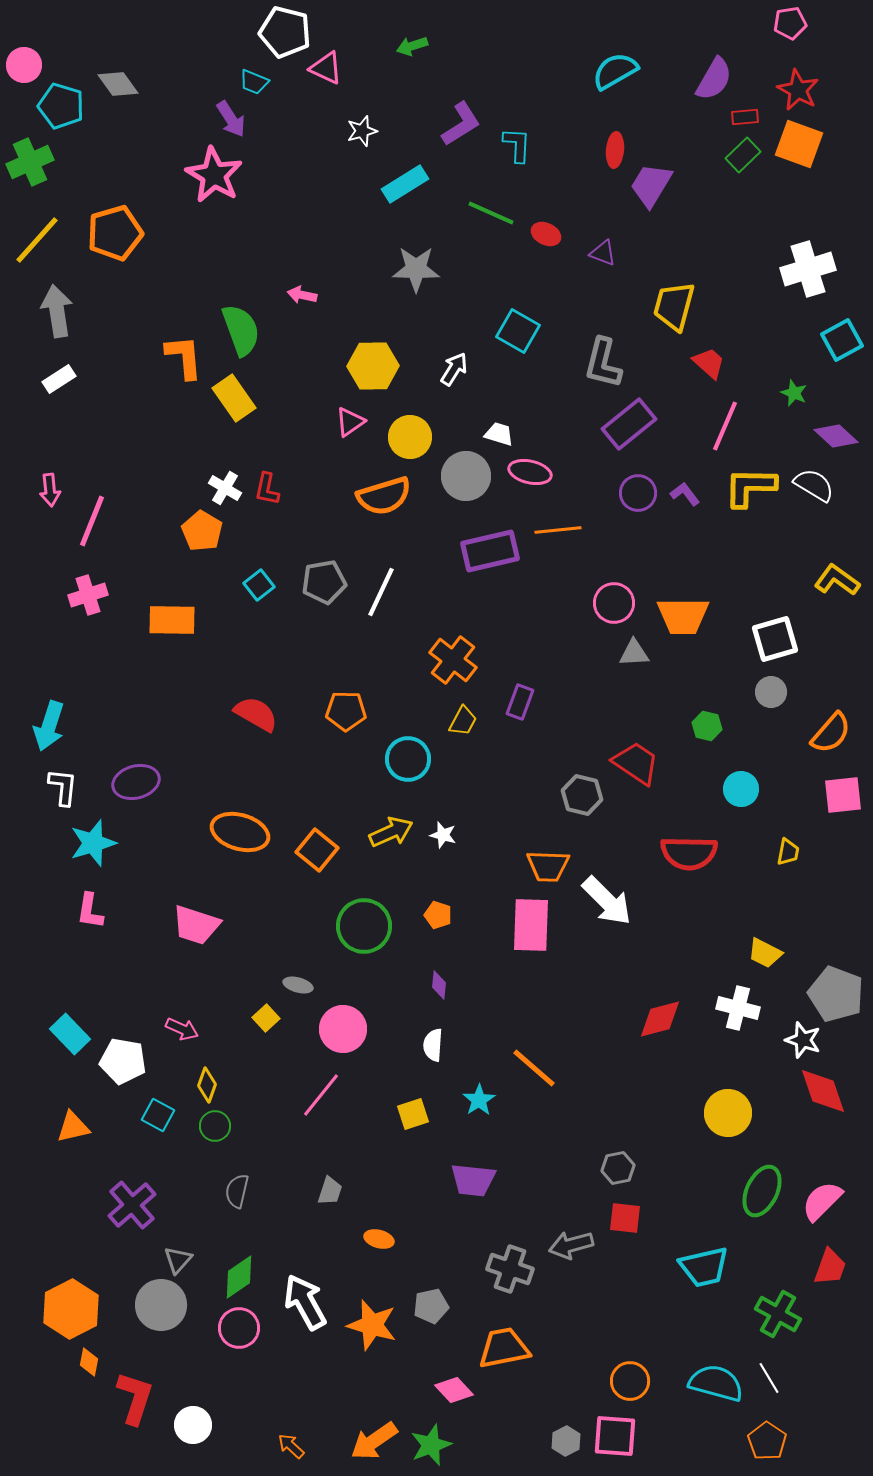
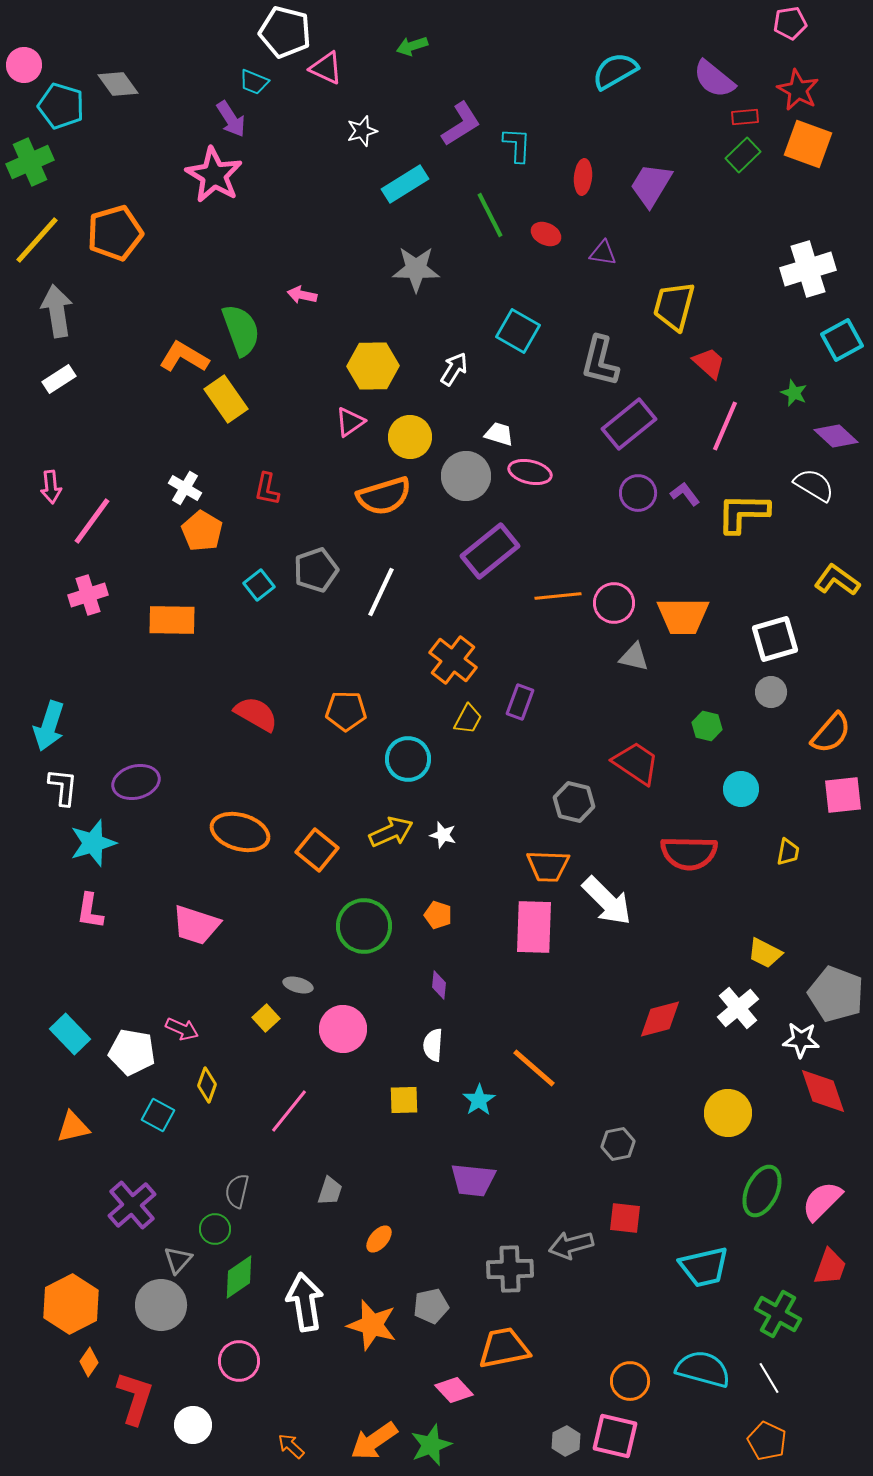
purple semicircle at (714, 79): rotated 99 degrees clockwise
orange square at (799, 144): moved 9 px right
red ellipse at (615, 150): moved 32 px left, 27 px down
green line at (491, 213): moved 1 px left, 2 px down; rotated 39 degrees clockwise
purple triangle at (603, 253): rotated 12 degrees counterclockwise
orange L-shape at (184, 357): rotated 54 degrees counterclockwise
gray L-shape at (603, 363): moved 3 px left, 2 px up
yellow rectangle at (234, 398): moved 8 px left, 1 px down
yellow L-shape at (750, 487): moved 7 px left, 26 px down
white cross at (225, 488): moved 40 px left
pink arrow at (50, 490): moved 1 px right, 3 px up
pink line at (92, 521): rotated 14 degrees clockwise
orange line at (558, 530): moved 66 px down
purple rectangle at (490, 551): rotated 26 degrees counterclockwise
gray pentagon at (324, 582): moved 8 px left, 12 px up; rotated 9 degrees counterclockwise
gray triangle at (634, 653): moved 4 px down; rotated 16 degrees clockwise
yellow trapezoid at (463, 721): moved 5 px right, 2 px up
gray hexagon at (582, 795): moved 8 px left, 7 px down
pink rectangle at (531, 925): moved 3 px right, 2 px down
white cross at (738, 1008): rotated 36 degrees clockwise
white star at (803, 1040): moved 2 px left; rotated 15 degrees counterclockwise
white pentagon at (123, 1061): moved 9 px right, 9 px up
pink line at (321, 1095): moved 32 px left, 16 px down
yellow square at (413, 1114): moved 9 px left, 14 px up; rotated 16 degrees clockwise
green circle at (215, 1126): moved 103 px down
gray hexagon at (618, 1168): moved 24 px up
orange ellipse at (379, 1239): rotated 64 degrees counterclockwise
gray cross at (510, 1269): rotated 21 degrees counterclockwise
white arrow at (305, 1302): rotated 20 degrees clockwise
orange hexagon at (71, 1309): moved 5 px up
pink circle at (239, 1328): moved 33 px down
orange diamond at (89, 1362): rotated 24 degrees clockwise
cyan semicircle at (716, 1383): moved 13 px left, 14 px up
pink square at (615, 1436): rotated 9 degrees clockwise
orange pentagon at (767, 1441): rotated 9 degrees counterclockwise
